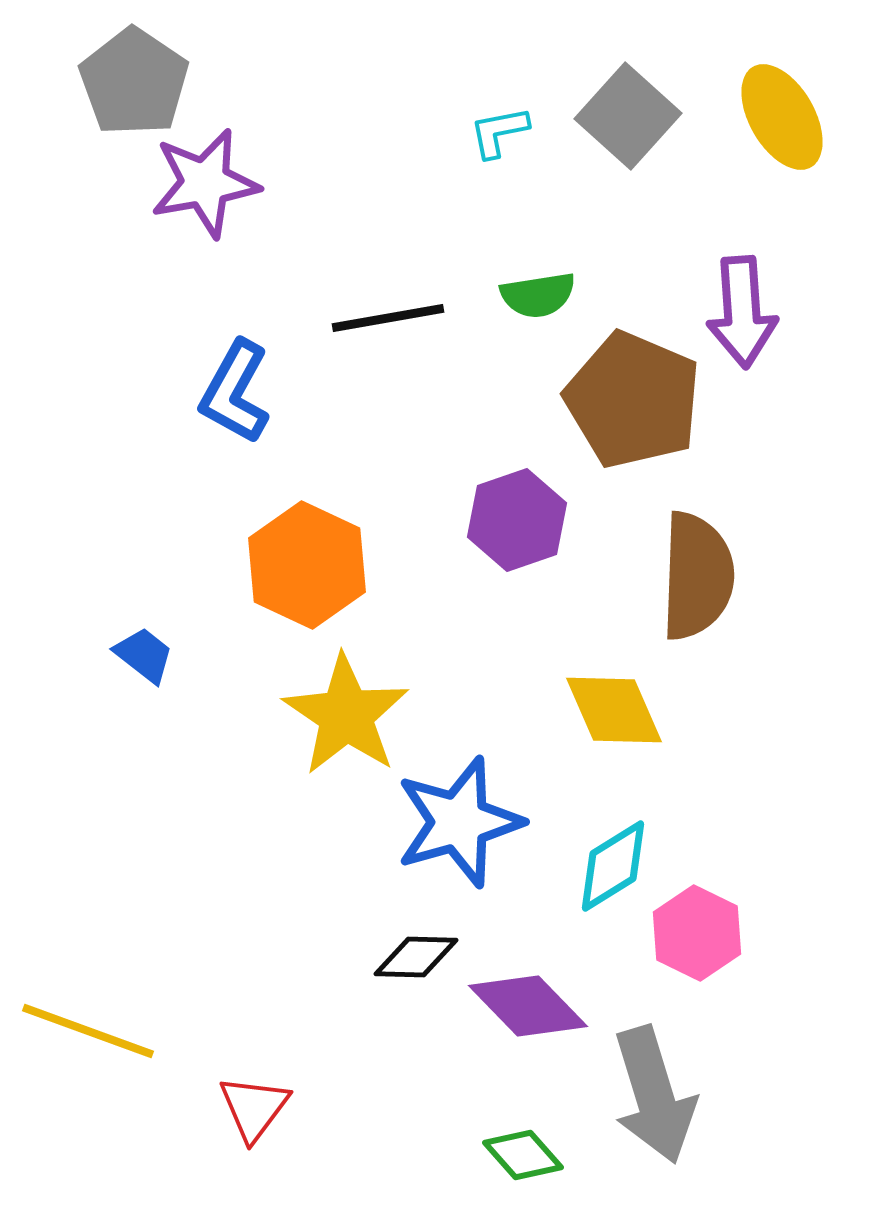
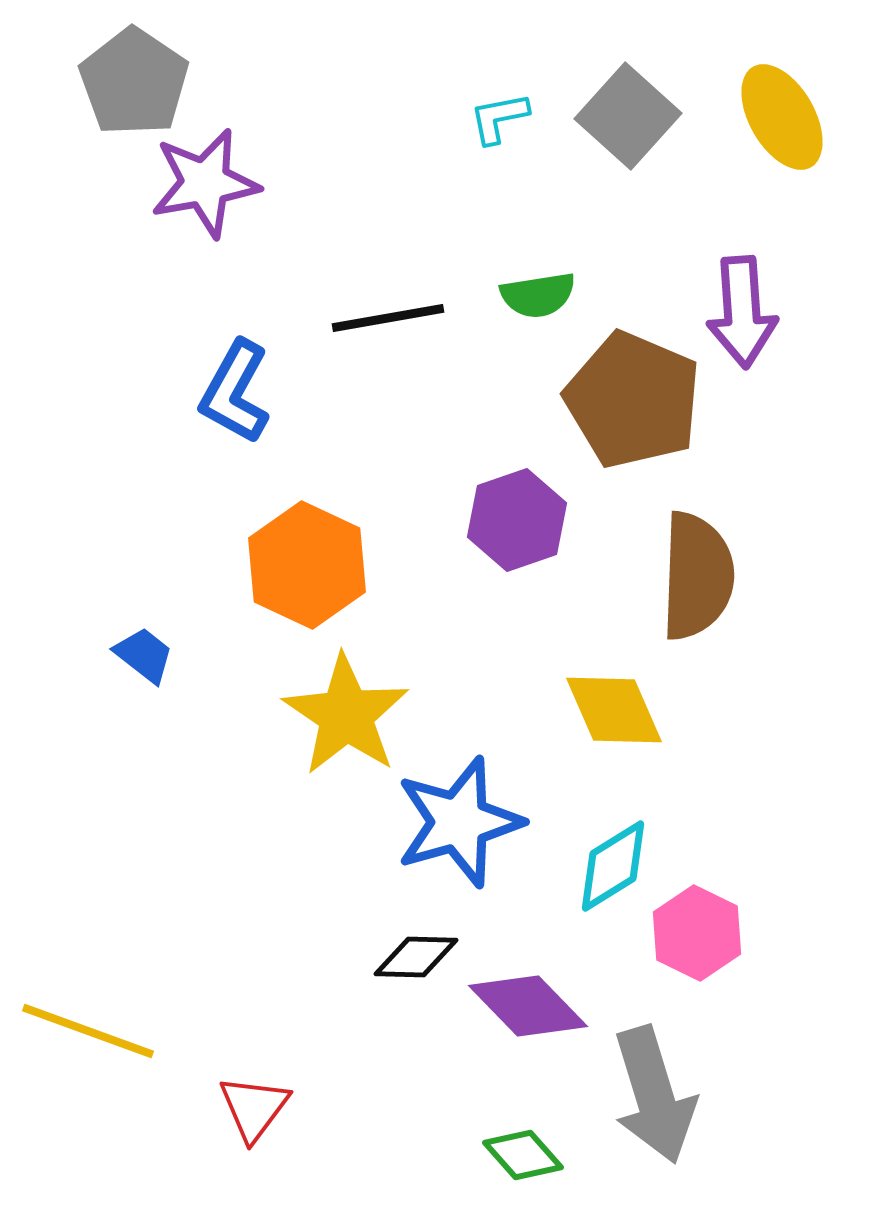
cyan L-shape: moved 14 px up
